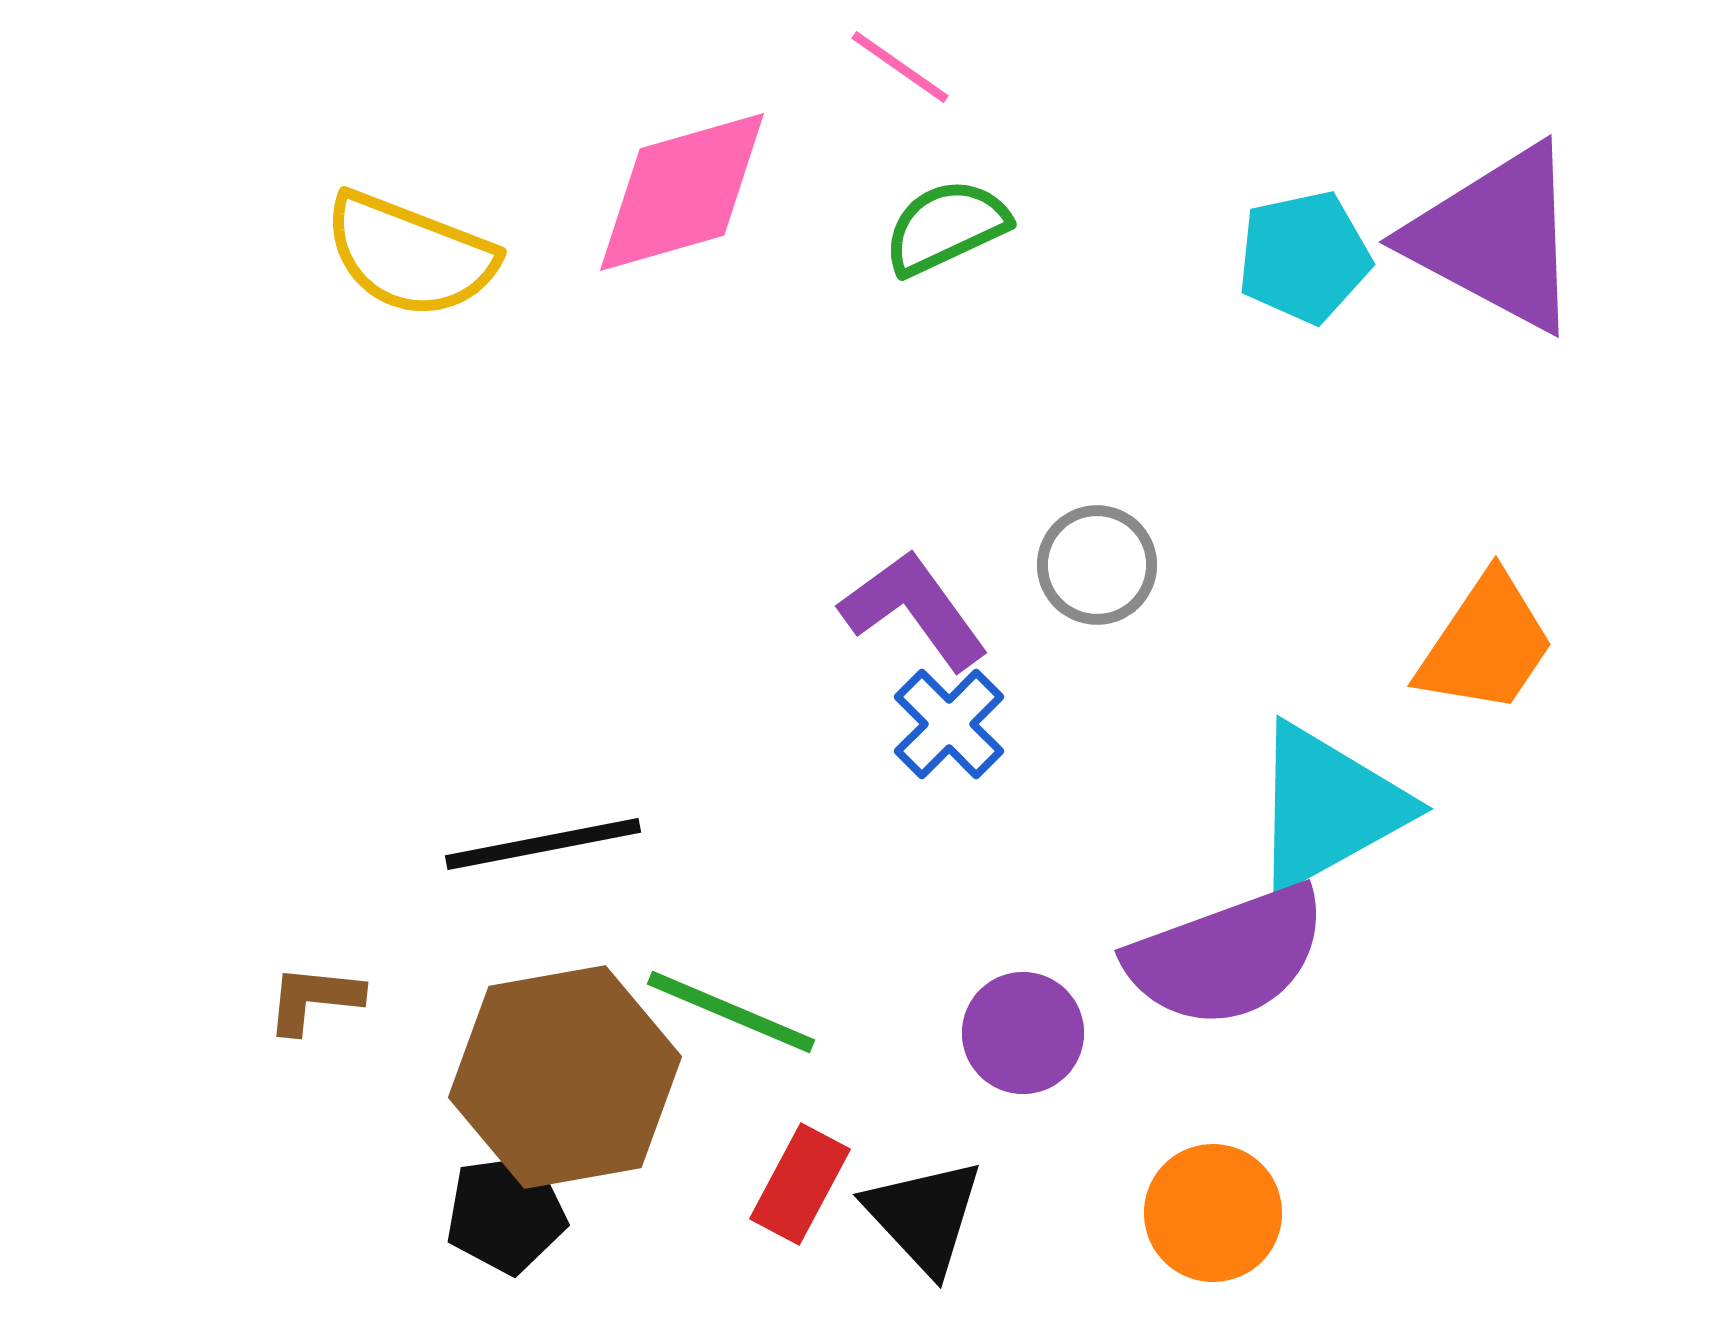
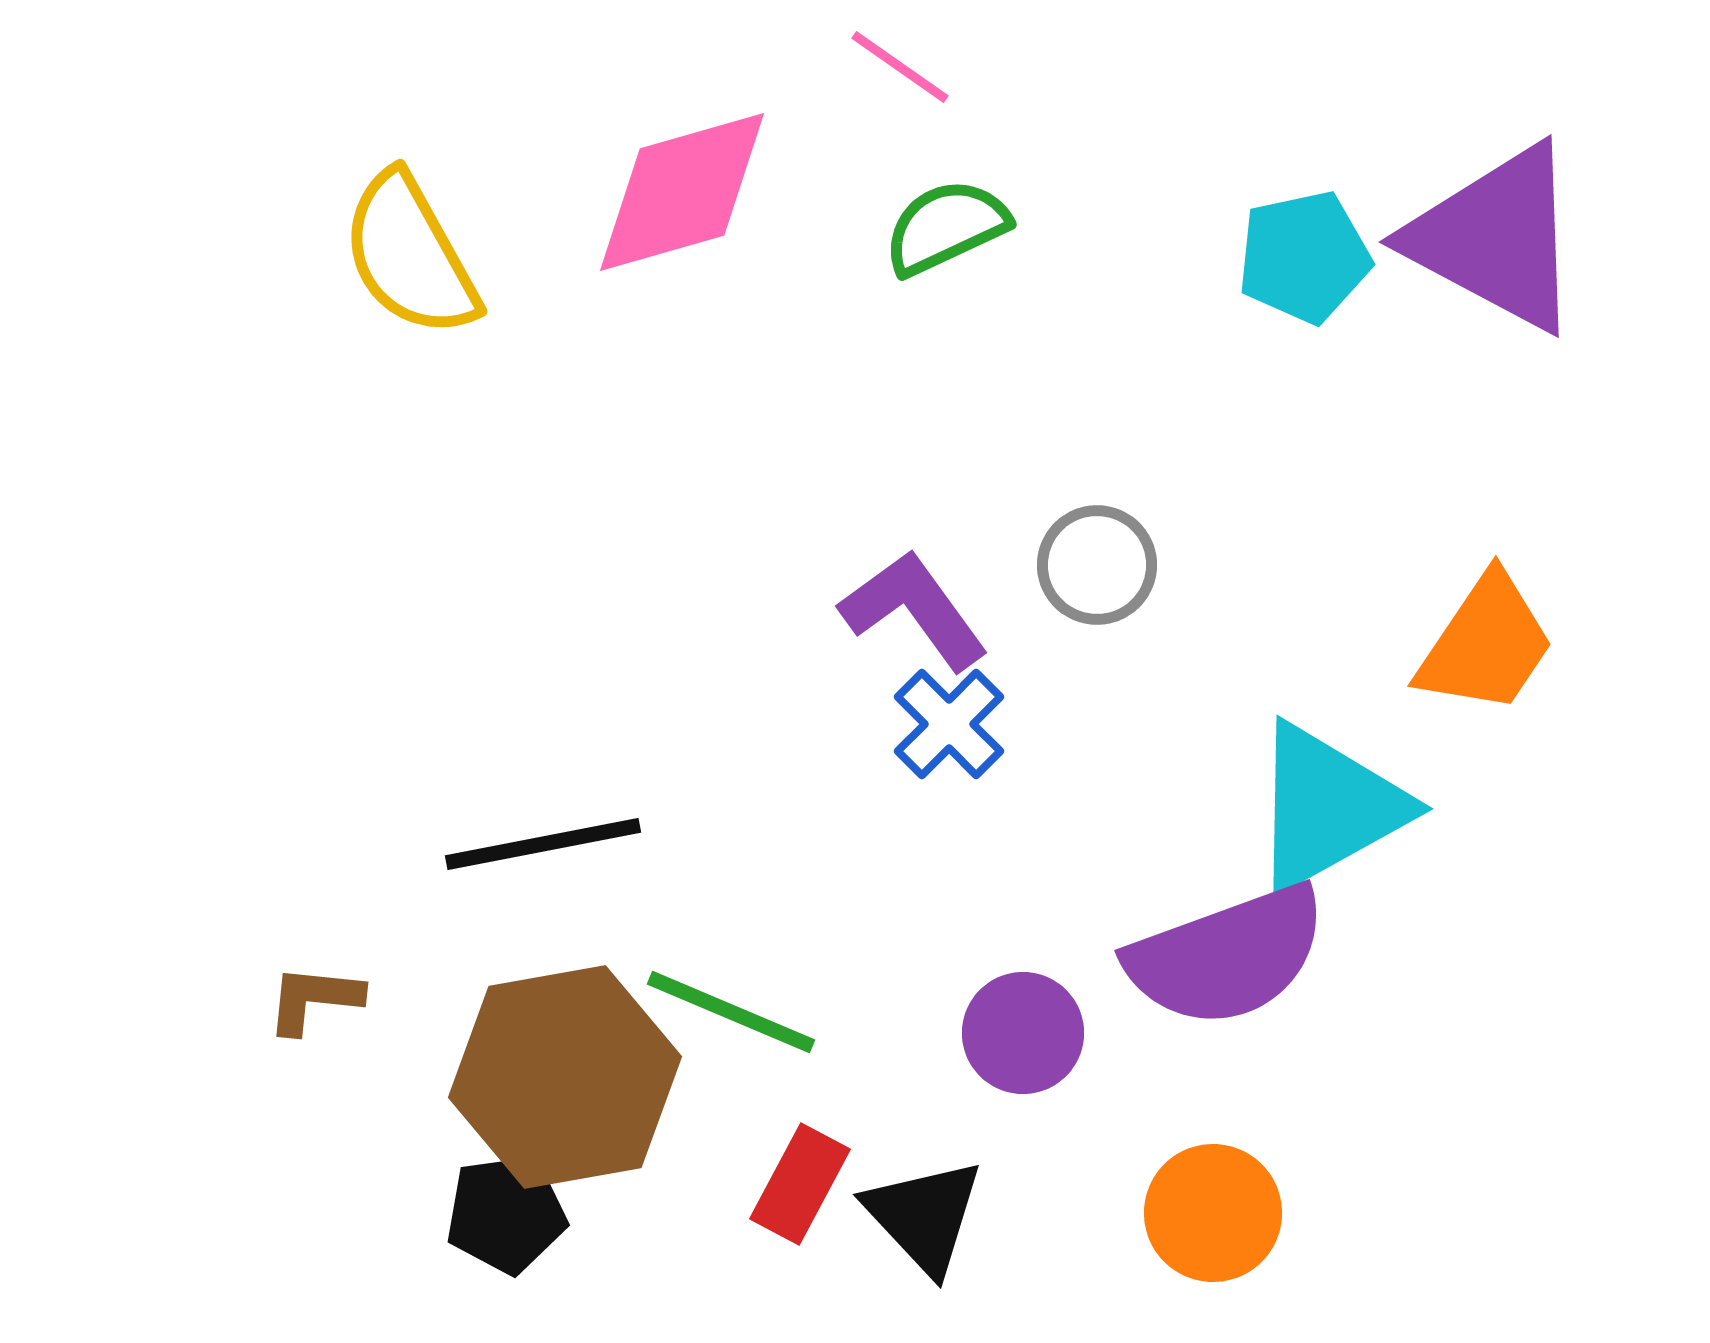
yellow semicircle: rotated 40 degrees clockwise
